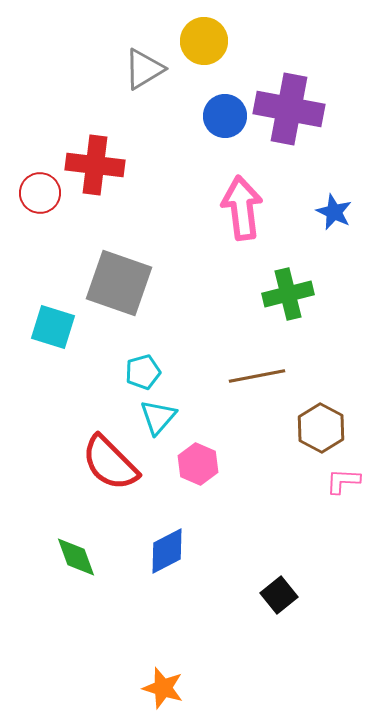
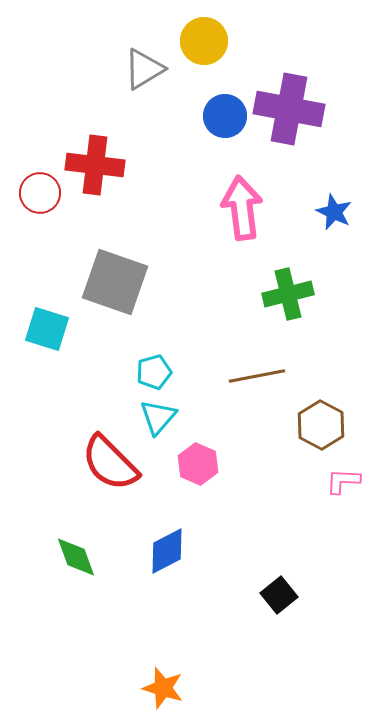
gray square: moved 4 px left, 1 px up
cyan square: moved 6 px left, 2 px down
cyan pentagon: moved 11 px right
brown hexagon: moved 3 px up
